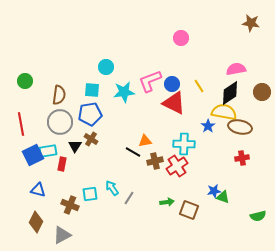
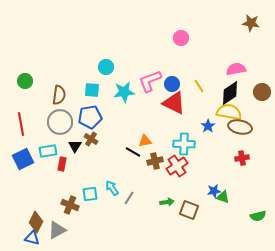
yellow semicircle at (224, 112): moved 5 px right
blue pentagon at (90, 114): moved 3 px down
blue square at (33, 155): moved 10 px left, 4 px down
blue triangle at (38, 190): moved 6 px left, 48 px down
gray triangle at (62, 235): moved 5 px left, 5 px up
